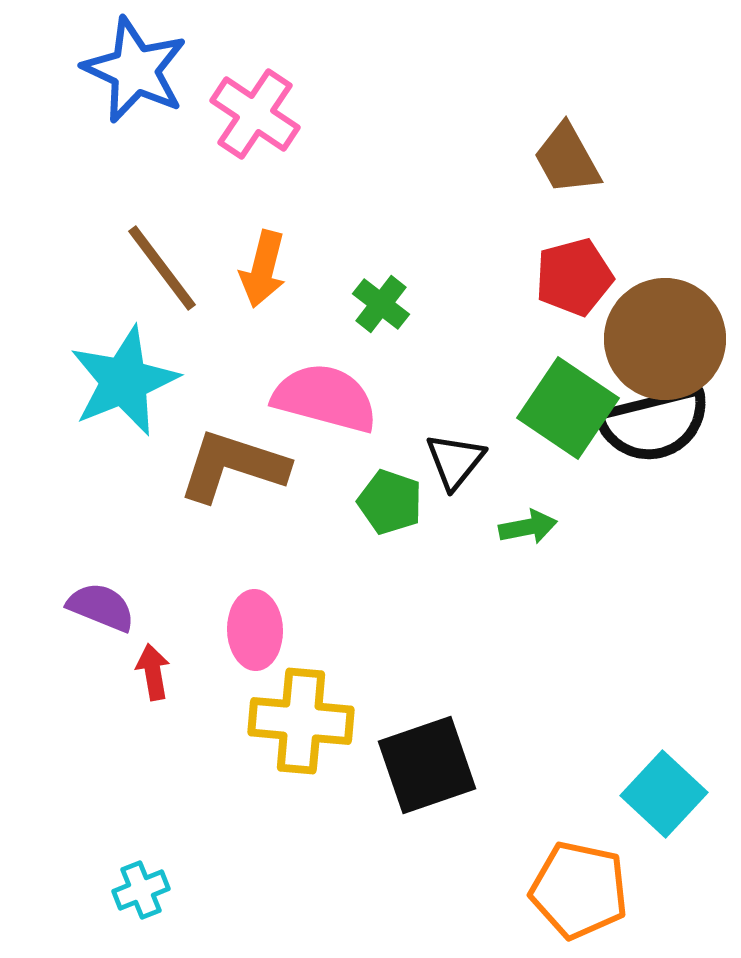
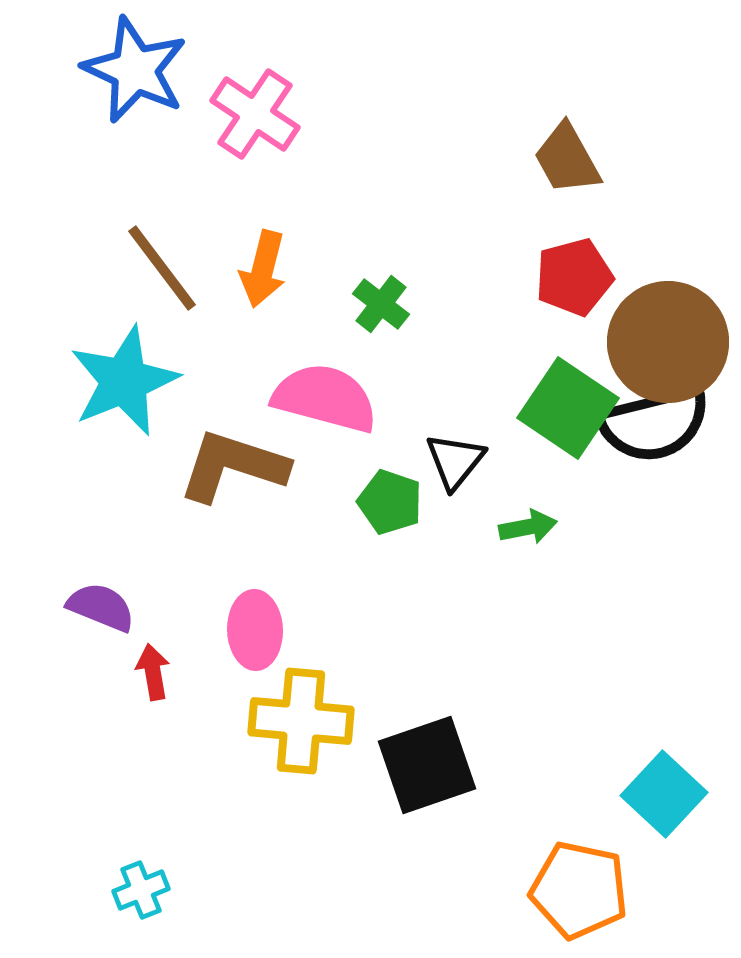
brown circle: moved 3 px right, 3 px down
